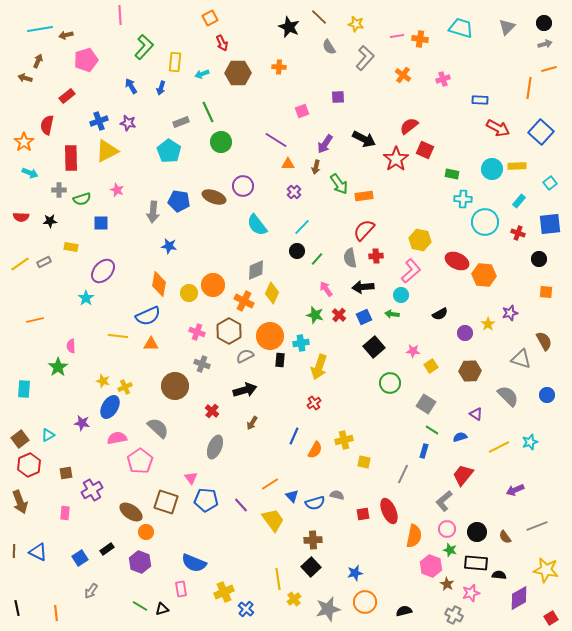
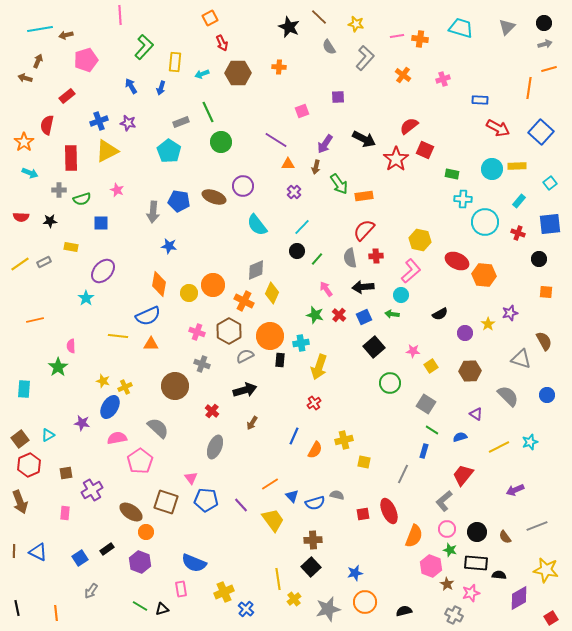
orange semicircle at (414, 536): rotated 10 degrees clockwise
